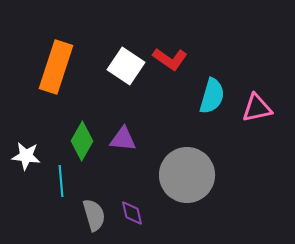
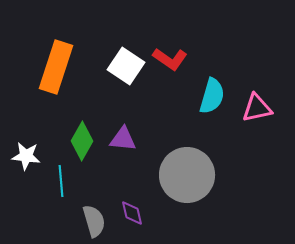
gray semicircle: moved 6 px down
